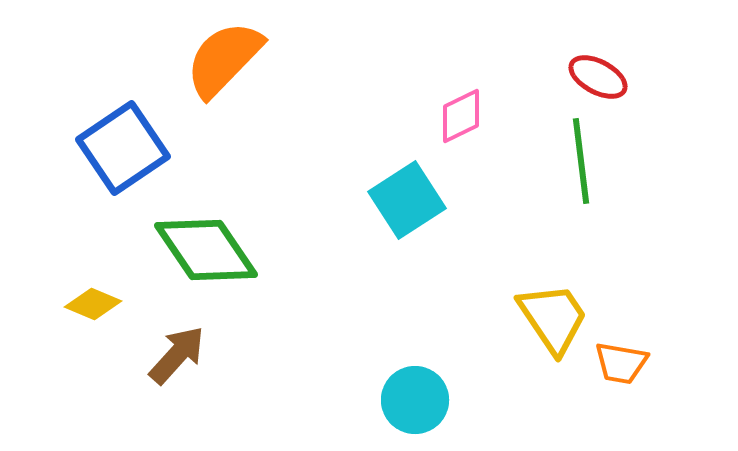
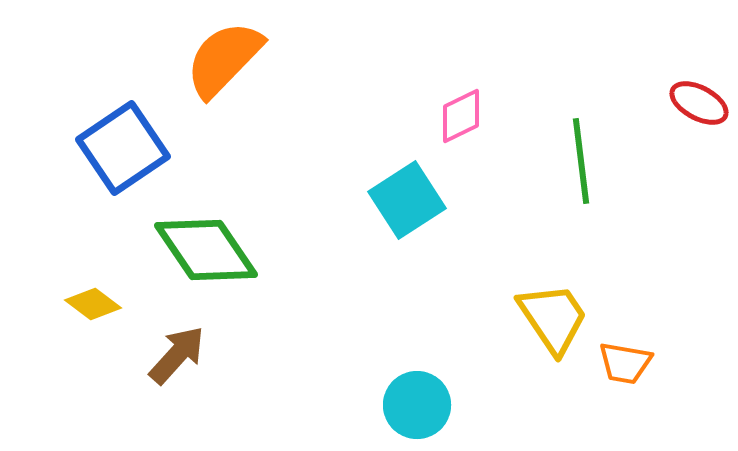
red ellipse: moved 101 px right, 26 px down
yellow diamond: rotated 14 degrees clockwise
orange trapezoid: moved 4 px right
cyan circle: moved 2 px right, 5 px down
